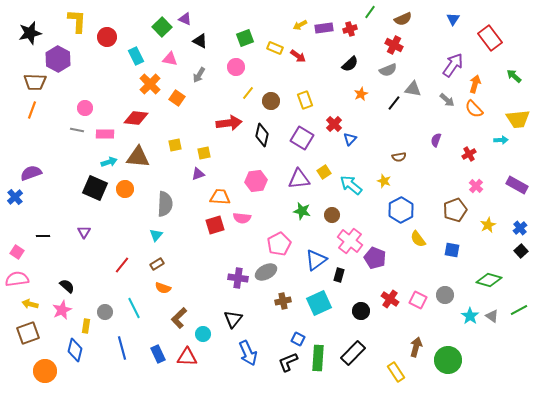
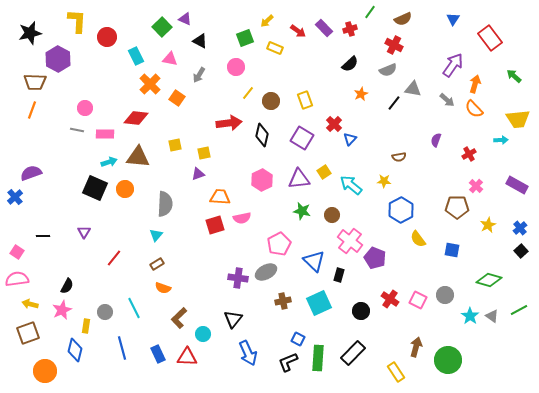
yellow arrow at (300, 25): moved 33 px left, 4 px up; rotated 16 degrees counterclockwise
purple rectangle at (324, 28): rotated 54 degrees clockwise
red arrow at (298, 56): moved 25 px up
pink hexagon at (256, 181): moved 6 px right, 1 px up; rotated 20 degrees counterclockwise
yellow star at (384, 181): rotated 16 degrees counterclockwise
brown pentagon at (455, 210): moved 2 px right, 3 px up; rotated 20 degrees clockwise
pink semicircle at (242, 218): rotated 18 degrees counterclockwise
blue triangle at (316, 260): moved 2 px left, 1 px down; rotated 40 degrees counterclockwise
red line at (122, 265): moved 8 px left, 7 px up
black semicircle at (67, 286): rotated 77 degrees clockwise
